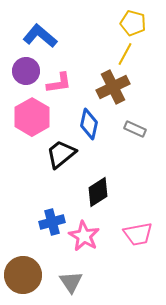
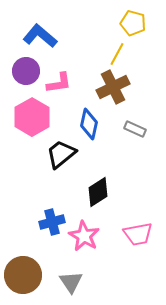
yellow line: moved 8 px left
